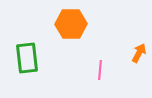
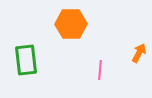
green rectangle: moved 1 px left, 2 px down
